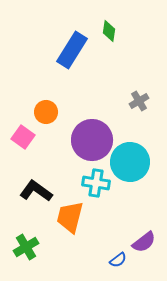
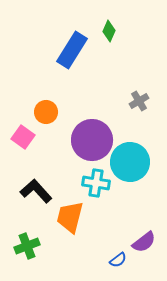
green diamond: rotated 15 degrees clockwise
black L-shape: rotated 12 degrees clockwise
green cross: moved 1 px right, 1 px up; rotated 10 degrees clockwise
